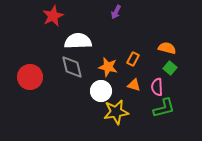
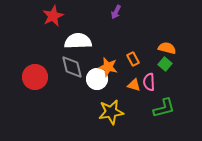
orange rectangle: rotated 56 degrees counterclockwise
green square: moved 5 px left, 4 px up
red circle: moved 5 px right
pink semicircle: moved 8 px left, 5 px up
white circle: moved 4 px left, 12 px up
yellow star: moved 5 px left
